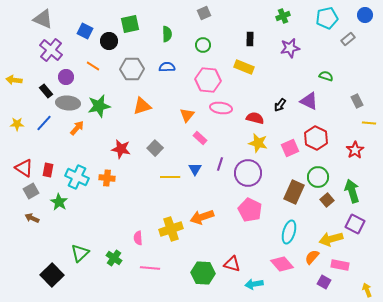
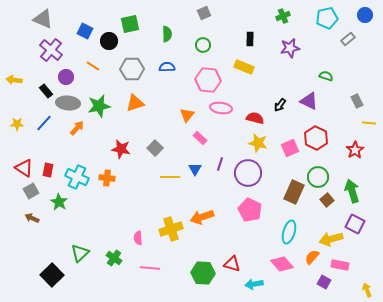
orange triangle at (142, 106): moved 7 px left, 3 px up
